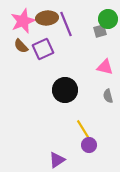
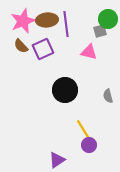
brown ellipse: moved 2 px down
purple line: rotated 15 degrees clockwise
pink triangle: moved 16 px left, 15 px up
